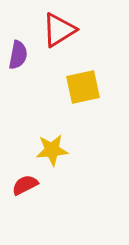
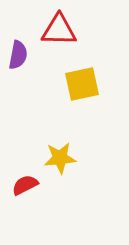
red triangle: rotated 33 degrees clockwise
yellow square: moved 1 px left, 3 px up
yellow star: moved 8 px right, 8 px down
